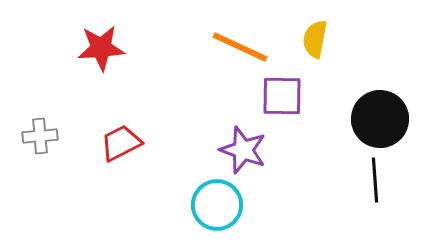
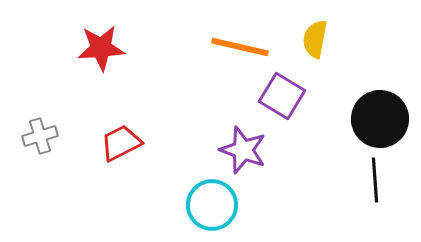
orange line: rotated 12 degrees counterclockwise
purple square: rotated 30 degrees clockwise
gray cross: rotated 12 degrees counterclockwise
cyan circle: moved 5 px left
